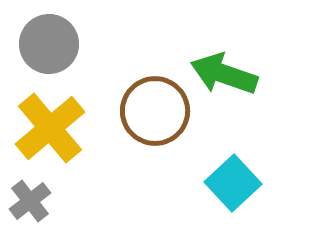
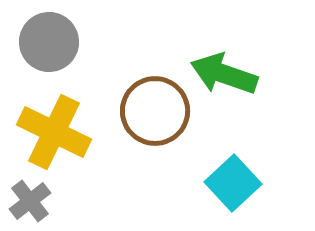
gray circle: moved 2 px up
yellow cross: moved 4 px right, 4 px down; rotated 24 degrees counterclockwise
